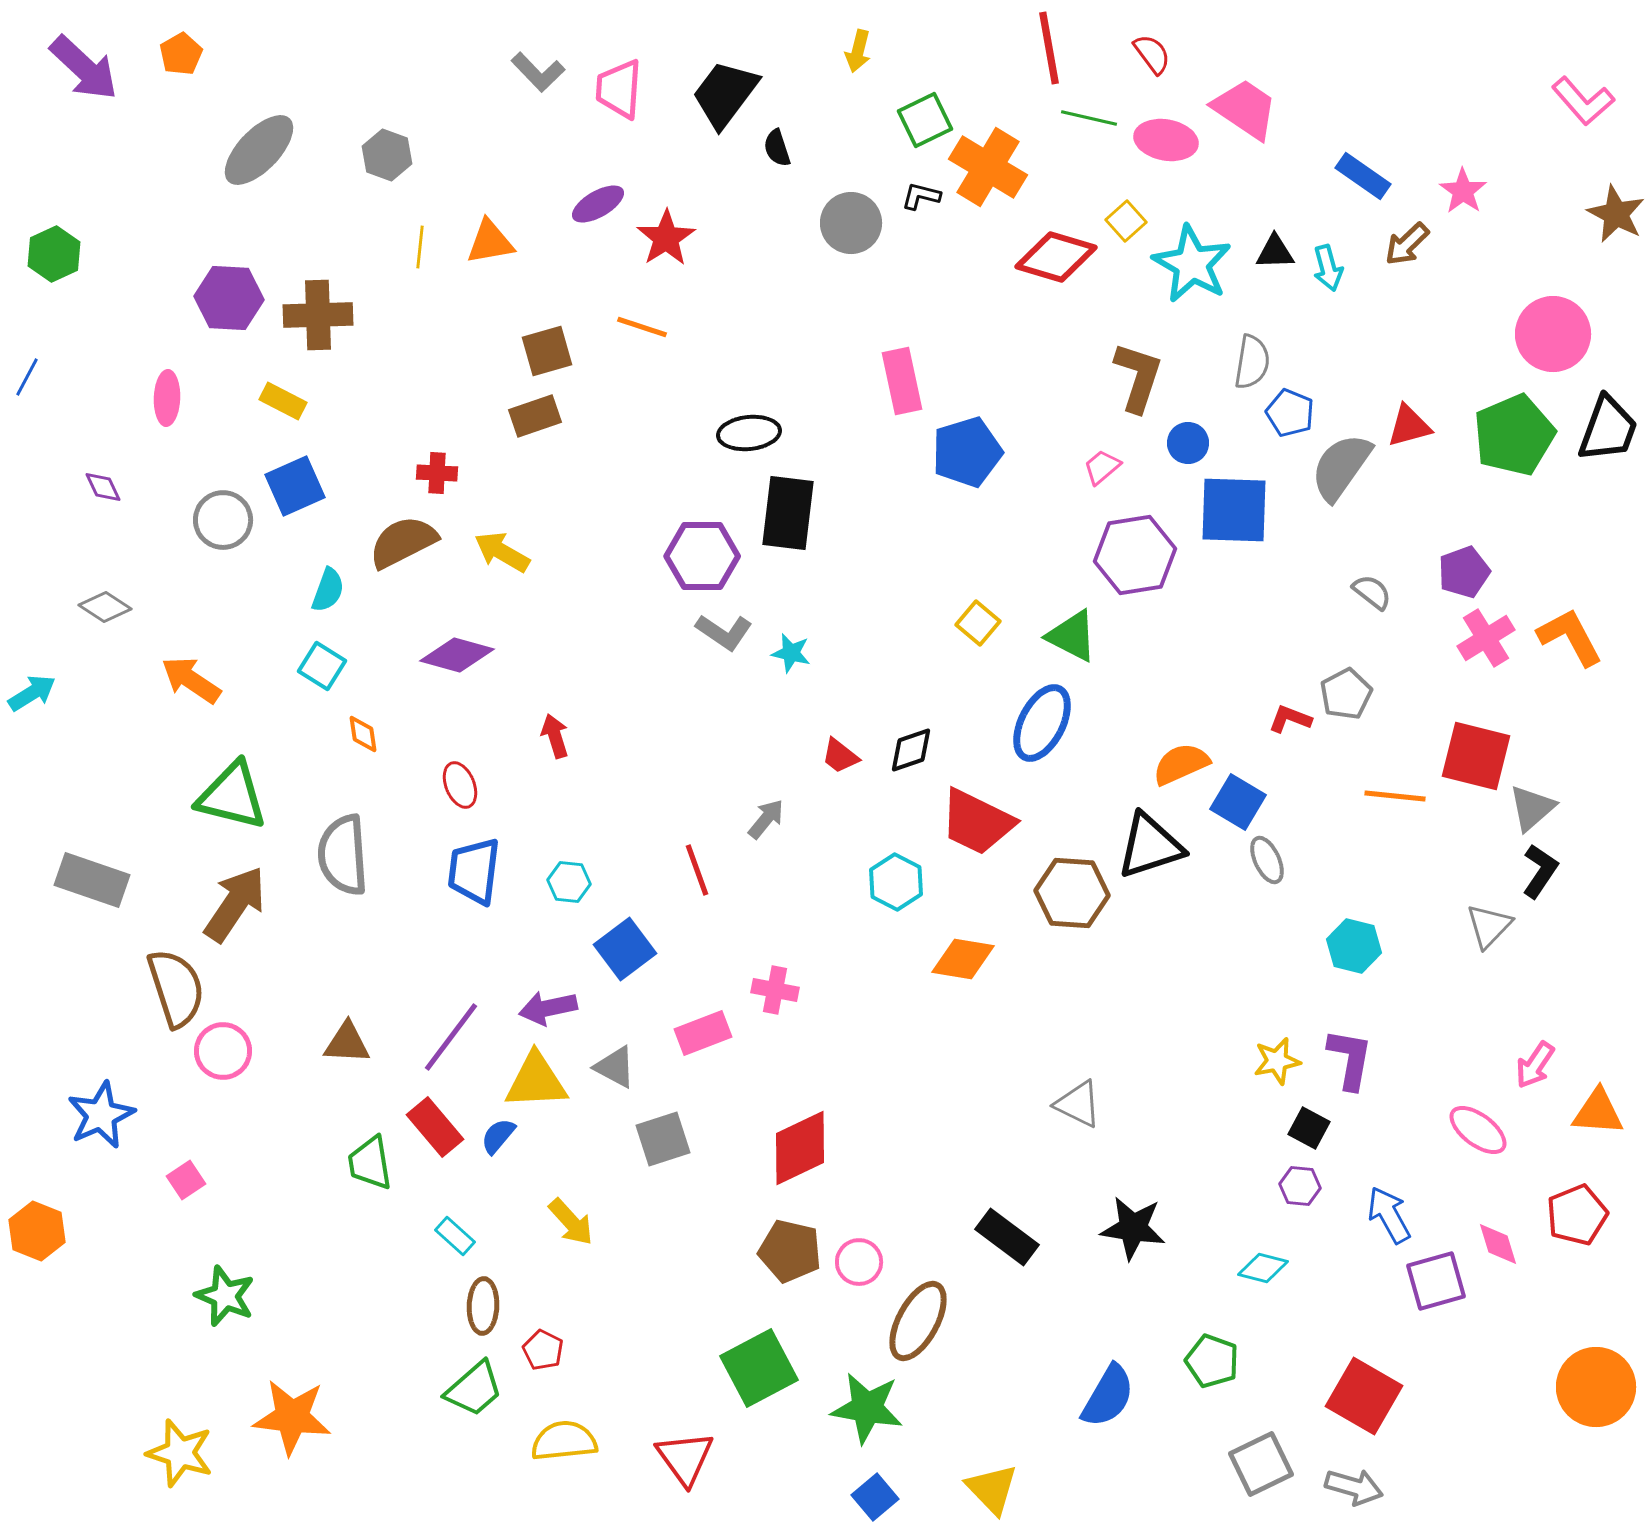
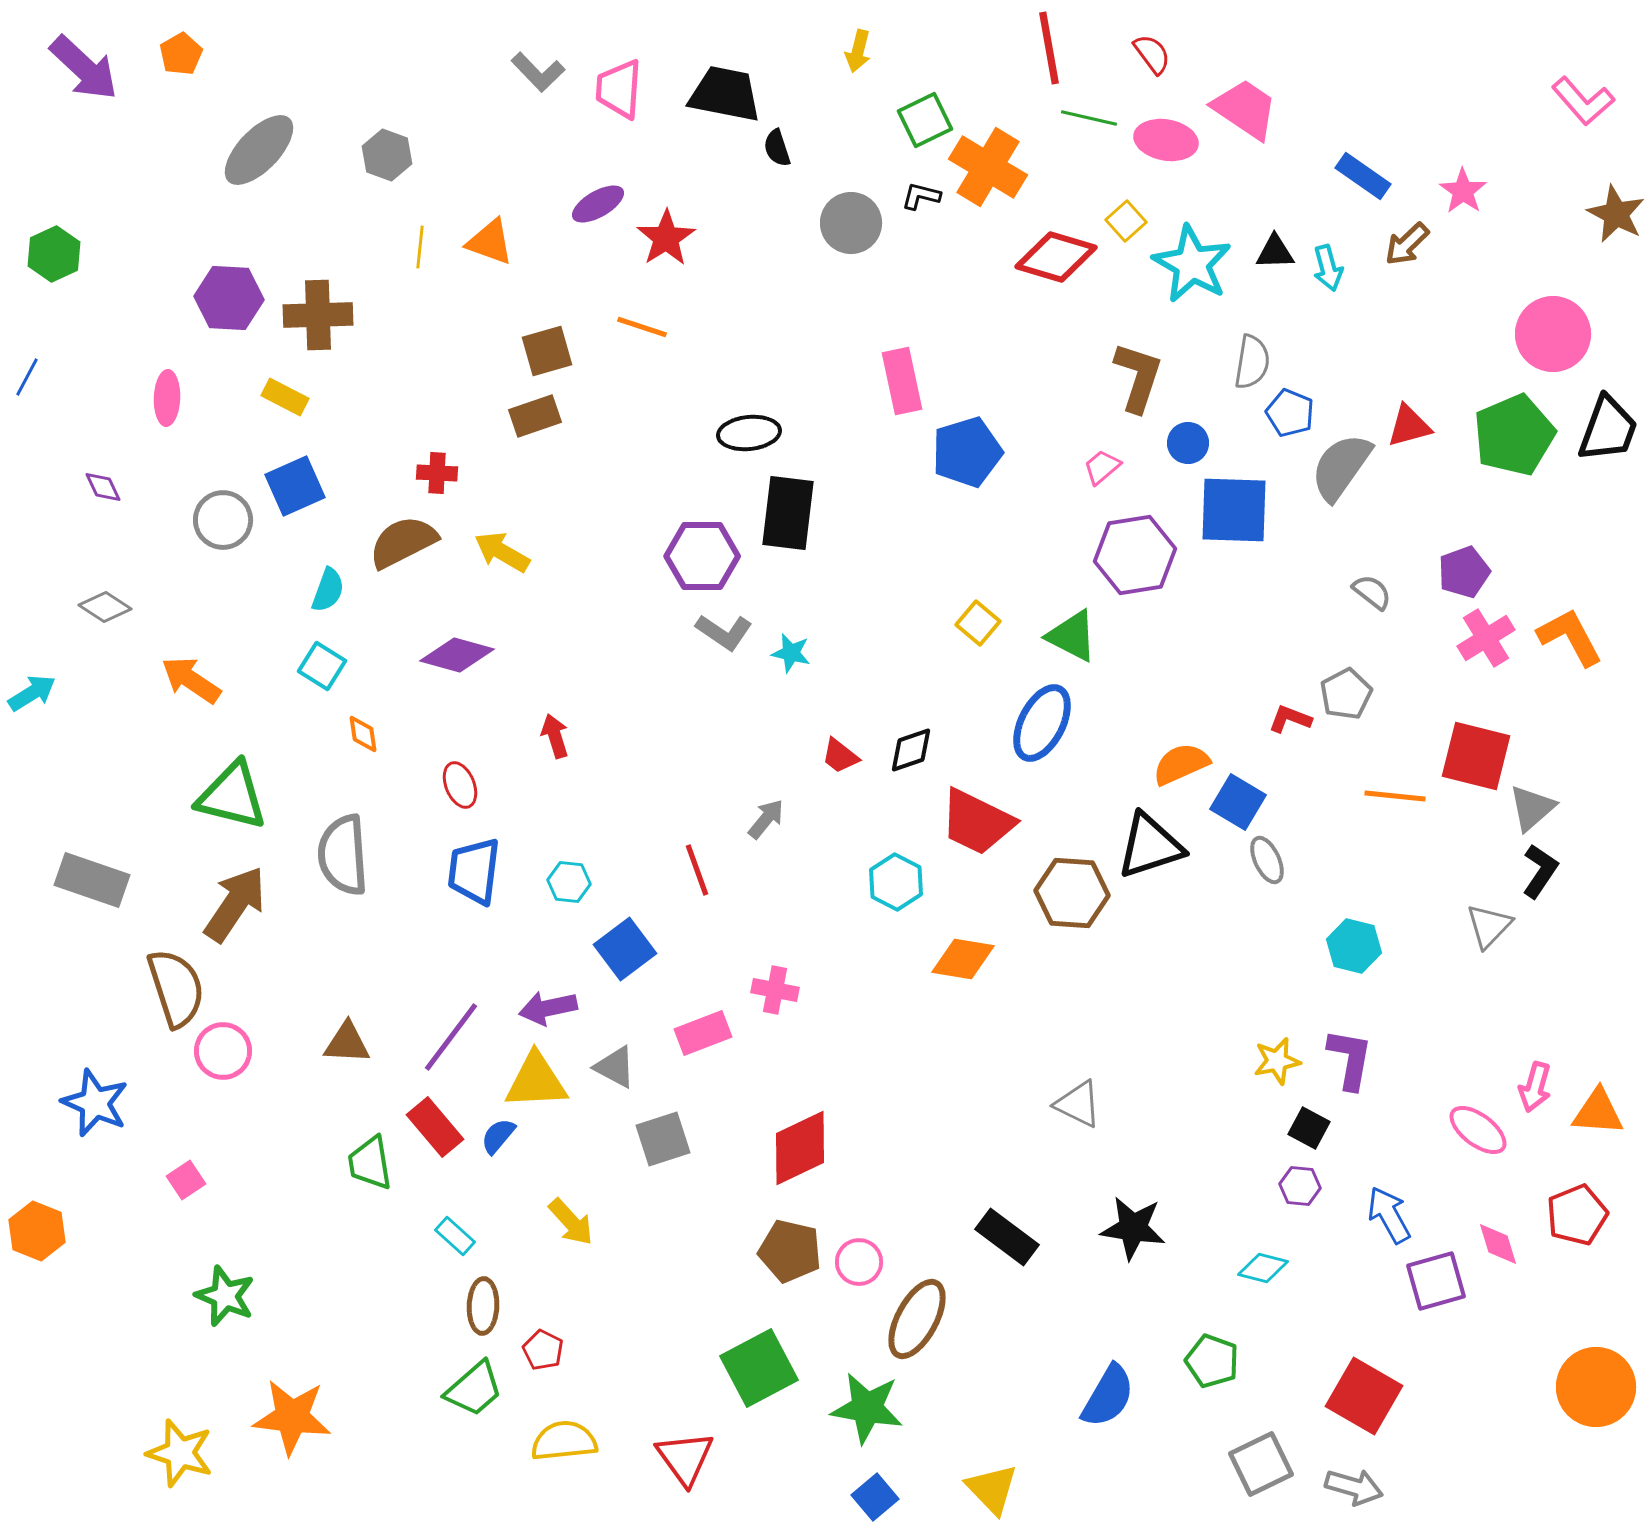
black trapezoid at (725, 94): rotated 64 degrees clockwise
orange triangle at (490, 242): rotated 30 degrees clockwise
yellow rectangle at (283, 401): moved 2 px right, 4 px up
pink arrow at (1535, 1065): moved 22 px down; rotated 18 degrees counterclockwise
blue star at (101, 1115): moved 6 px left, 12 px up; rotated 24 degrees counterclockwise
brown ellipse at (918, 1321): moved 1 px left, 2 px up
